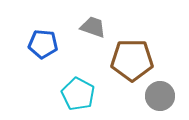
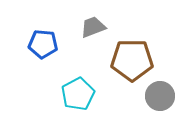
gray trapezoid: rotated 40 degrees counterclockwise
cyan pentagon: rotated 16 degrees clockwise
